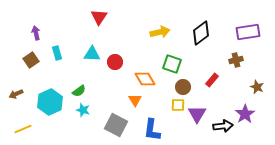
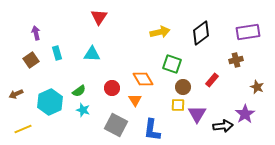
red circle: moved 3 px left, 26 px down
orange diamond: moved 2 px left
